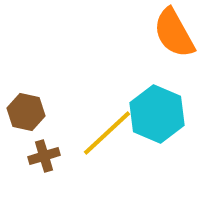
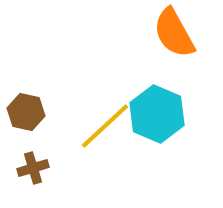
yellow line: moved 2 px left, 7 px up
brown cross: moved 11 px left, 12 px down
